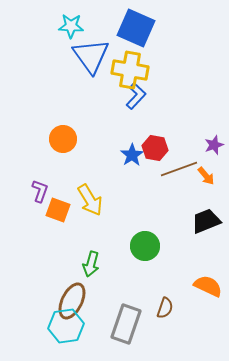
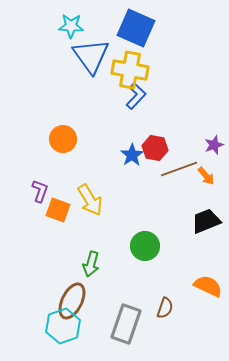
cyan hexagon: moved 3 px left; rotated 12 degrees counterclockwise
